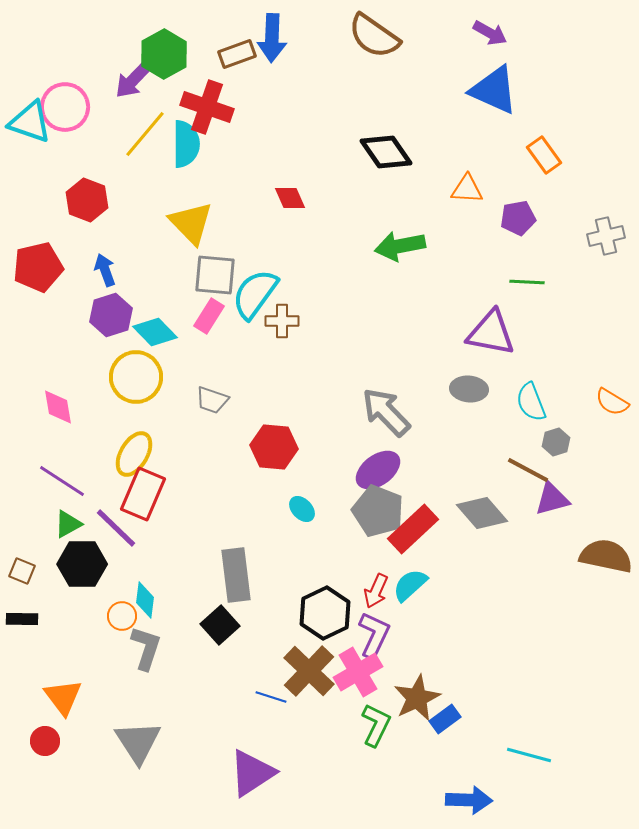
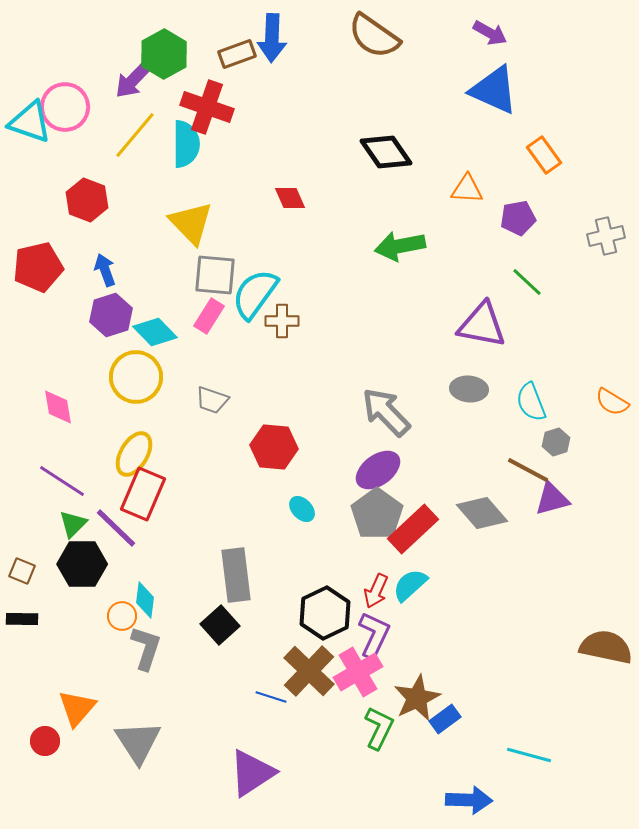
yellow line at (145, 134): moved 10 px left, 1 px down
green line at (527, 282): rotated 40 degrees clockwise
purple triangle at (491, 333): moved 9 px left, 8 px up
gray pentagon at (378, 511): moved 1 px left, 3 px down; rotated 15 degrees clockwise
green triangle at (68, 524): moved 5 px right; rotated 16 degrees counterclockwise
brown semicircle at (606, 556): moved 91 px down
orange triangle at (63, 697): moved 14 px right, 11 px down; rotated 18 degrees clockwise
green L-shape at (376, 725): moved 3 px right, 3 px down
